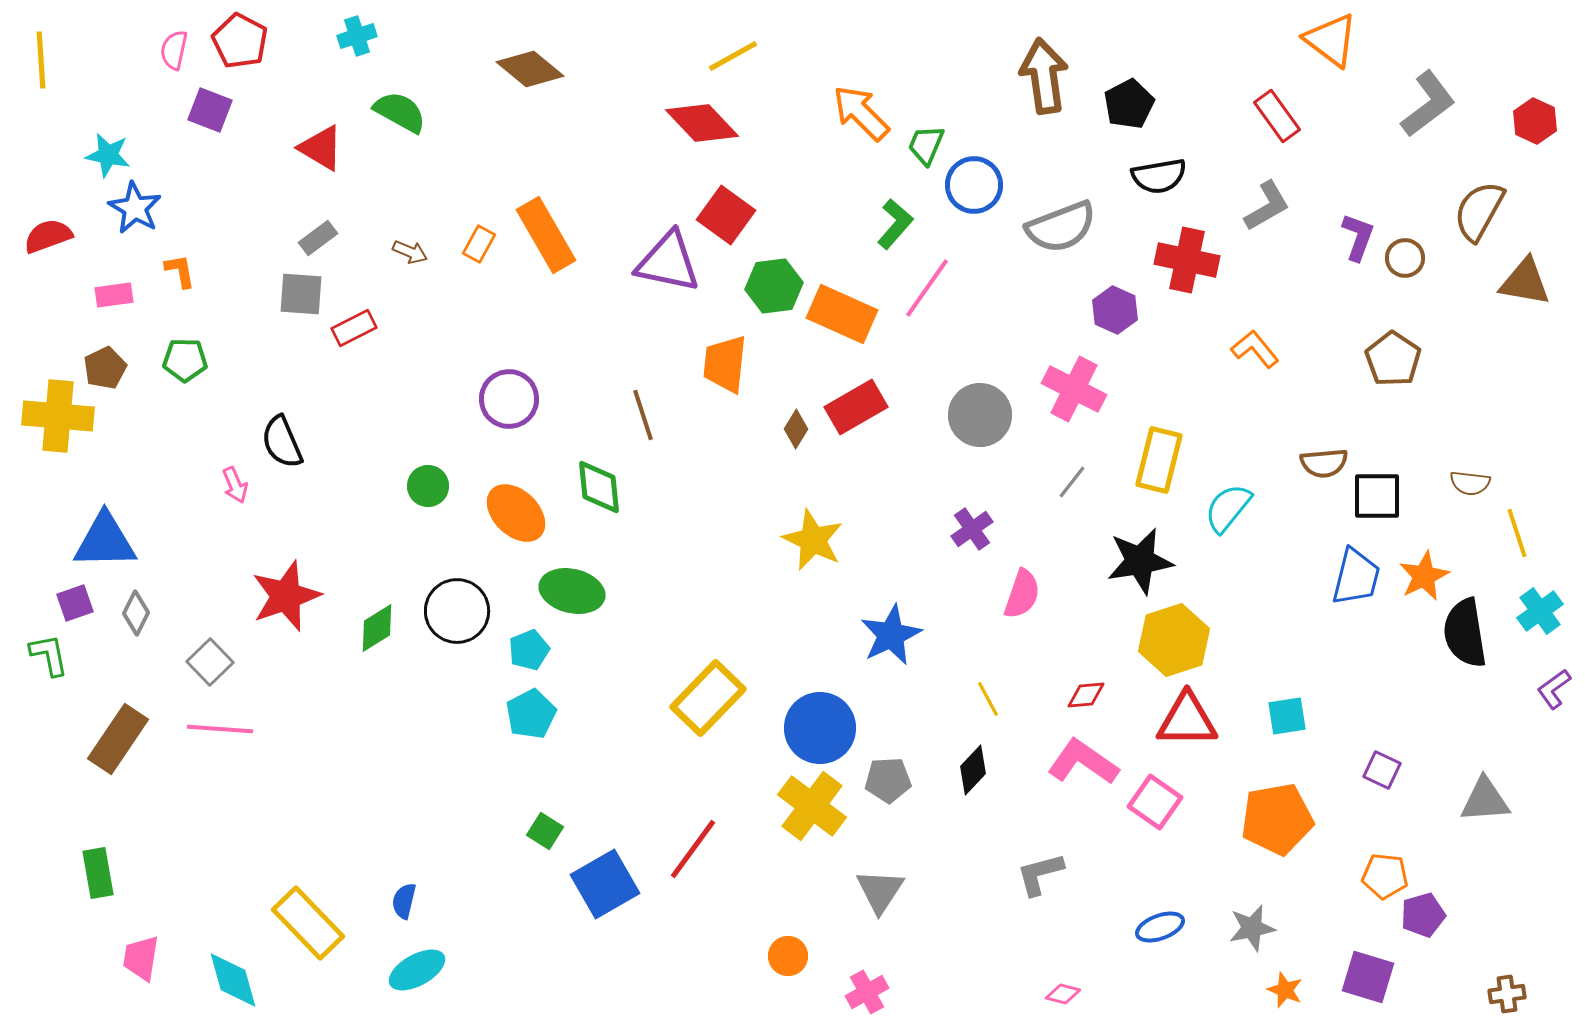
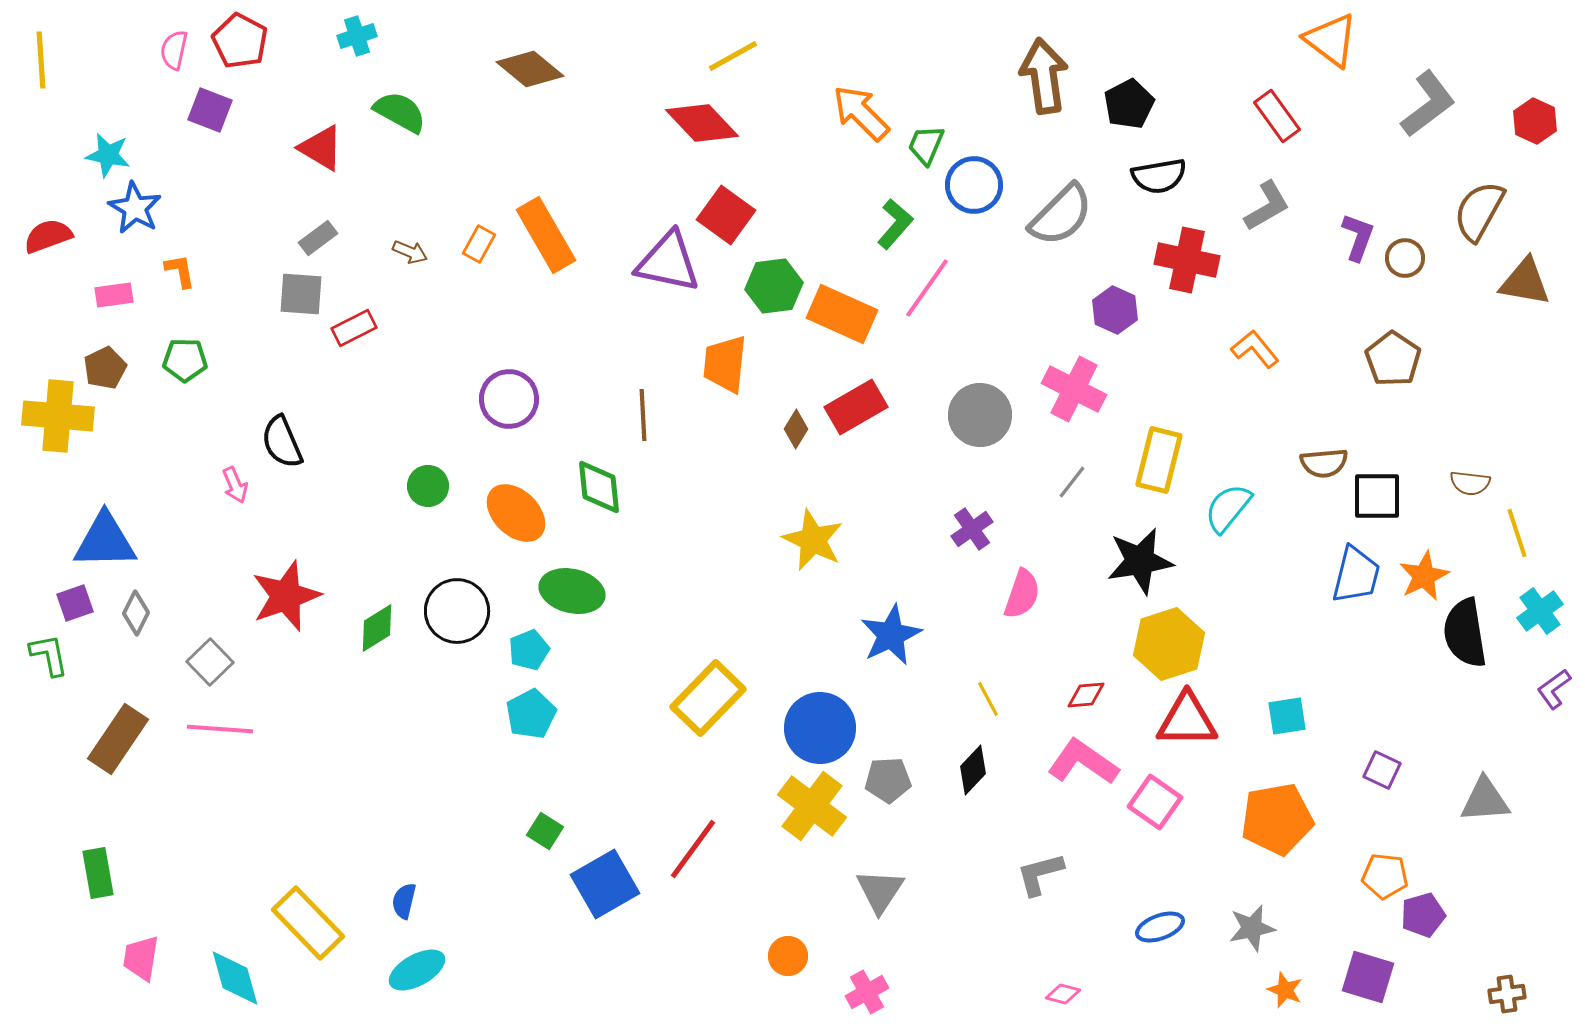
gray semicircle at (1061, 227): moved 12 px up; rotated 24 degrees counterclockwise
brown line at (643, 415): rotated 15 degrees clockwise
blue trapezoid at (1356, 577): moved 2 px up
yellow hexagon at (1174, 640): moved 5 px left, 4 px down
cyan diamond at (233, 980): moved 2 px right, 2 px up
